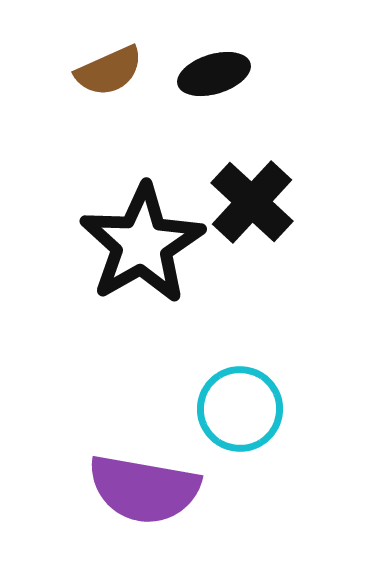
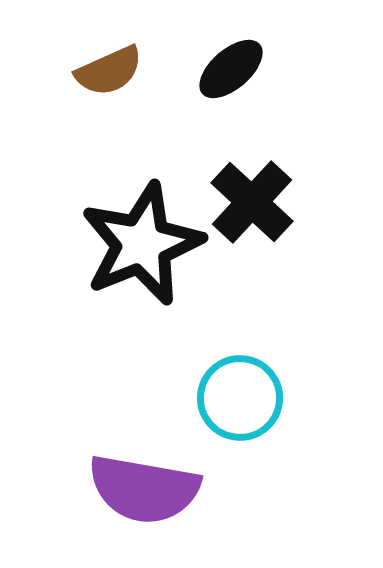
black ellipse: moved 17 px right, 5 px up; rotated 24 degrees counterclockwise
black star: rotated 8 degrees clockwise
cyan circle: moved 11 px up
